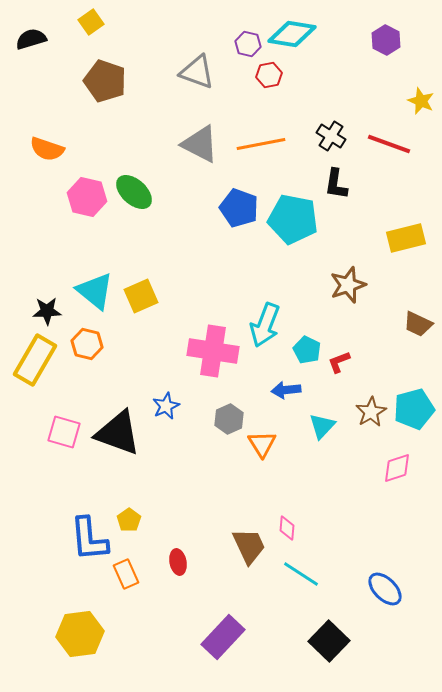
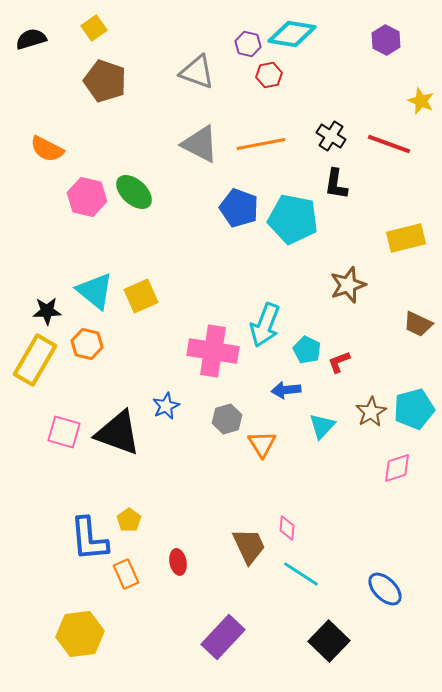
yellow square at (91, 22): moved 3 px right, 6 px down
orange semicircle at (47, 149): rotated 8 degrees clockwise
gray hexagon at (229, 419): moved 2 px left; rotated 8 degrees clockwise
